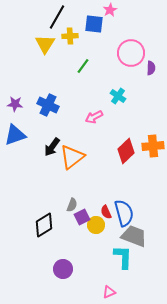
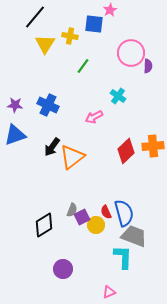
black line: moved 22 px left; rotated 10 degrees clockwise
yellow cross: rotated 14 degrees clockwise
purple semicircle: moved 3 px left, 2 px up
purple star: moved 1 px down
gray semicircle: moved 5 px down
